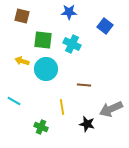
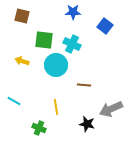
blue star: moved 4 px right
green square: moved 1 px right
cyan circle: moved 10 px right, 4 px up
yellow line: moved 6 px left
green cross: moved 2 px left, 1 px down
